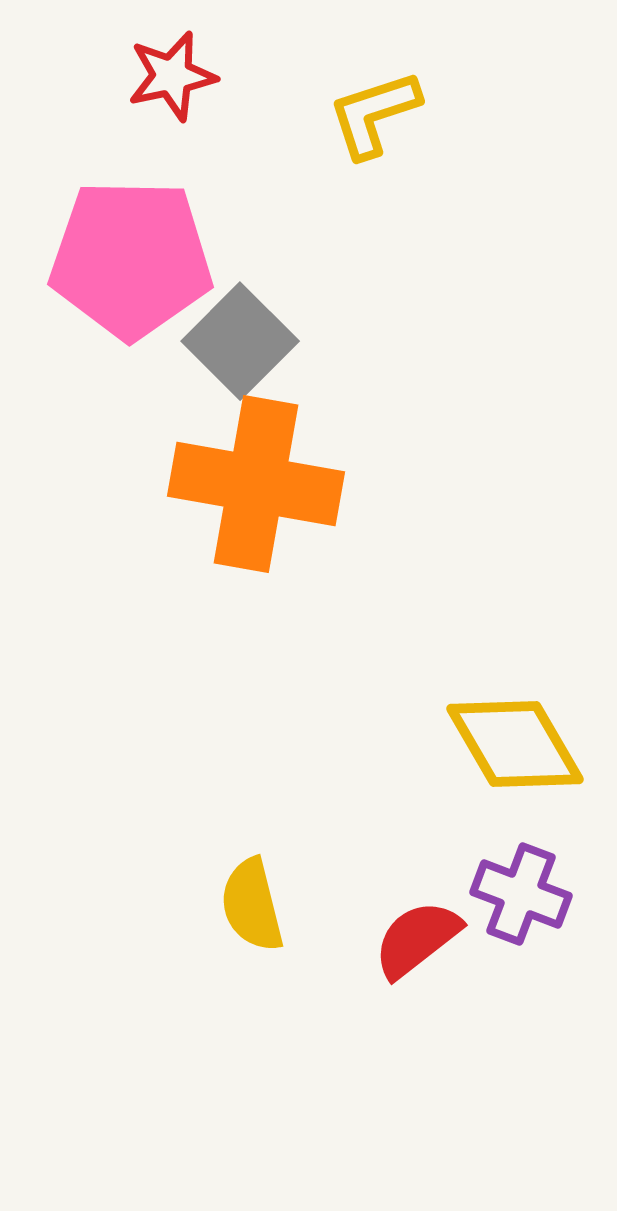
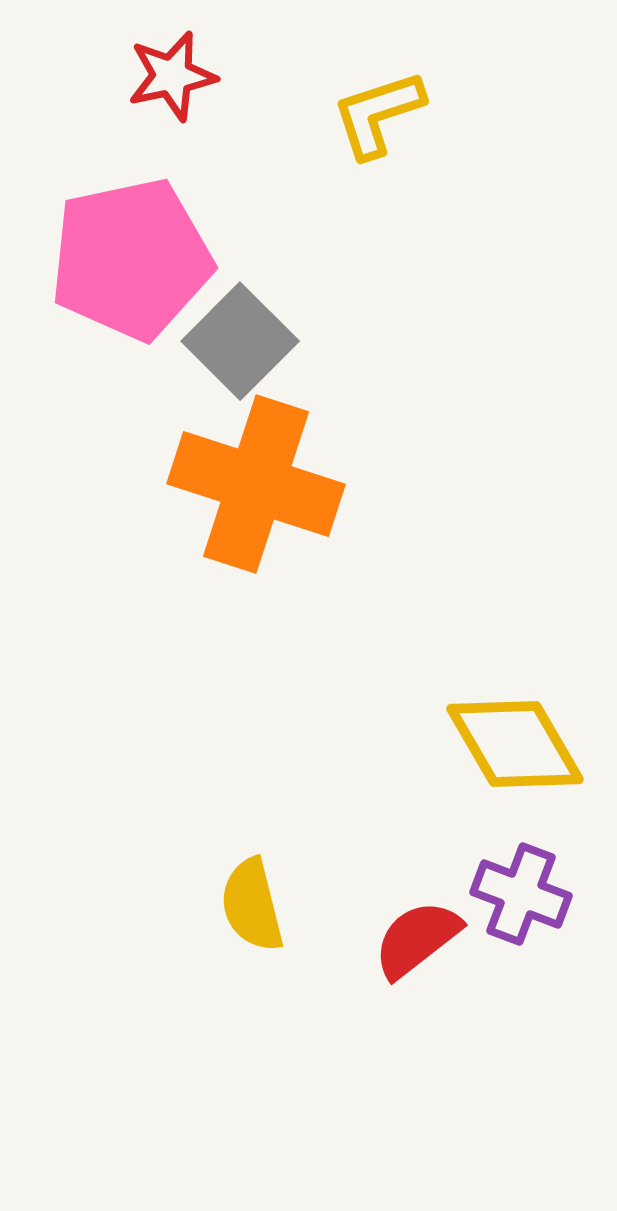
yellow L-shape: moved 4 px right
pink pentagon: rotated 13 degrees counterclockwise
orange cross: rotated 8 degrees clockwise
